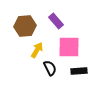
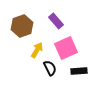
brown hexagon: moved 3 px left; rotated 15 degrees counterclockwise
pink square: moved 3 px left, 1 px down; rotated 25 degrees counterclockwise
